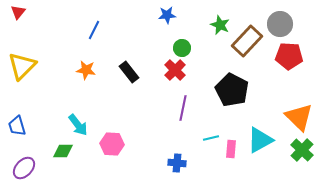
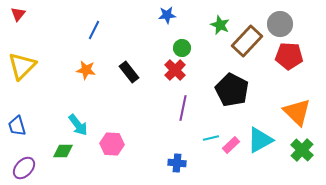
red triangle: moved 2 px down
orange triangle: moved 2 px left, 5 px up
pink rectangle: moved 4 px up; rotated 42 degrees clockwise
